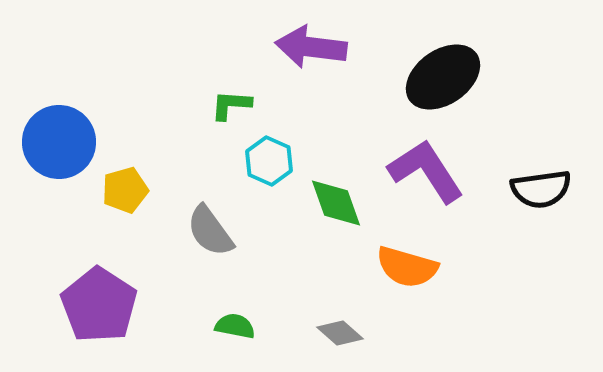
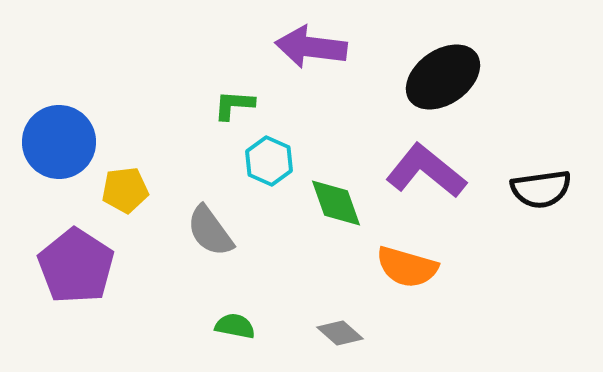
green L-shape: moved 3 px right
purple L-shape: rotated 18 degrees counterclockwise
yellow pentagon: rotated 9 degrees clockwise
purple pentagon: moved 23 px left, 39 px up
